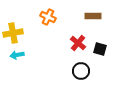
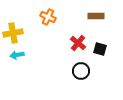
brown rectangle: moved 3 px right
